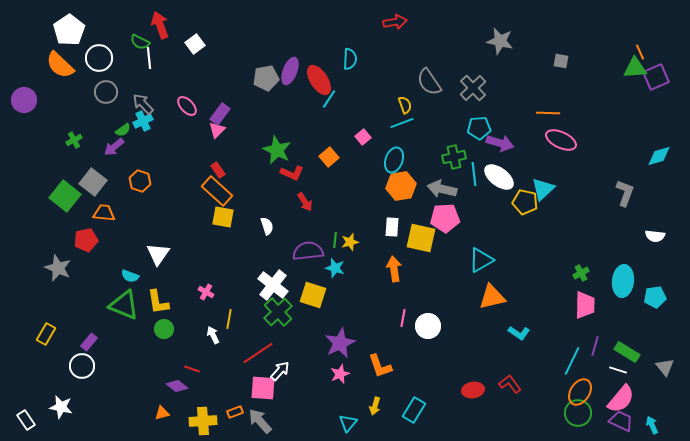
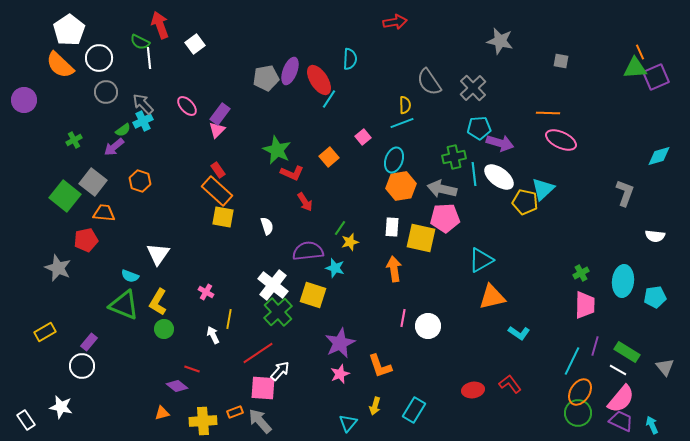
yellow semicircle at (405, 105): rotated 18 degrees clockwise
green line at (335, 240): moved 5 px right, 12 px up; rotated 28 degrees clockwise
yellow L-shape at (158, 302): rotated 40 degrees clockwise
yellow rectangle at (46, 334): moved 1 px left, 2 px up; rotated 30 degrees clockwise
white line at (618, 370): rotated 12 degrees clockwise
